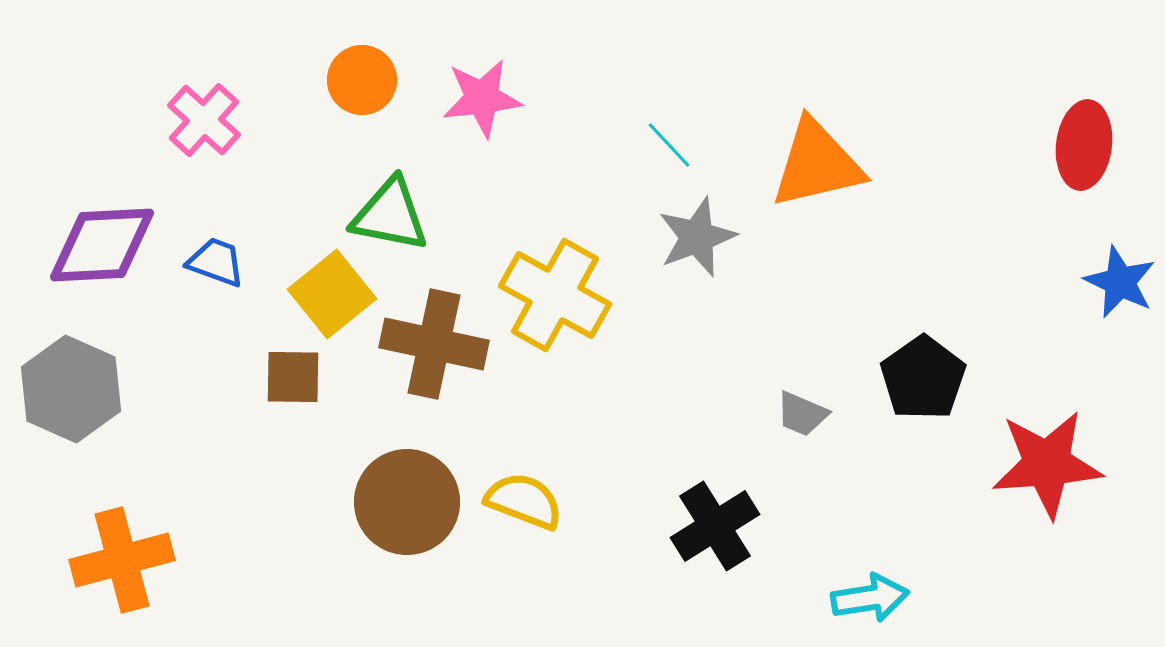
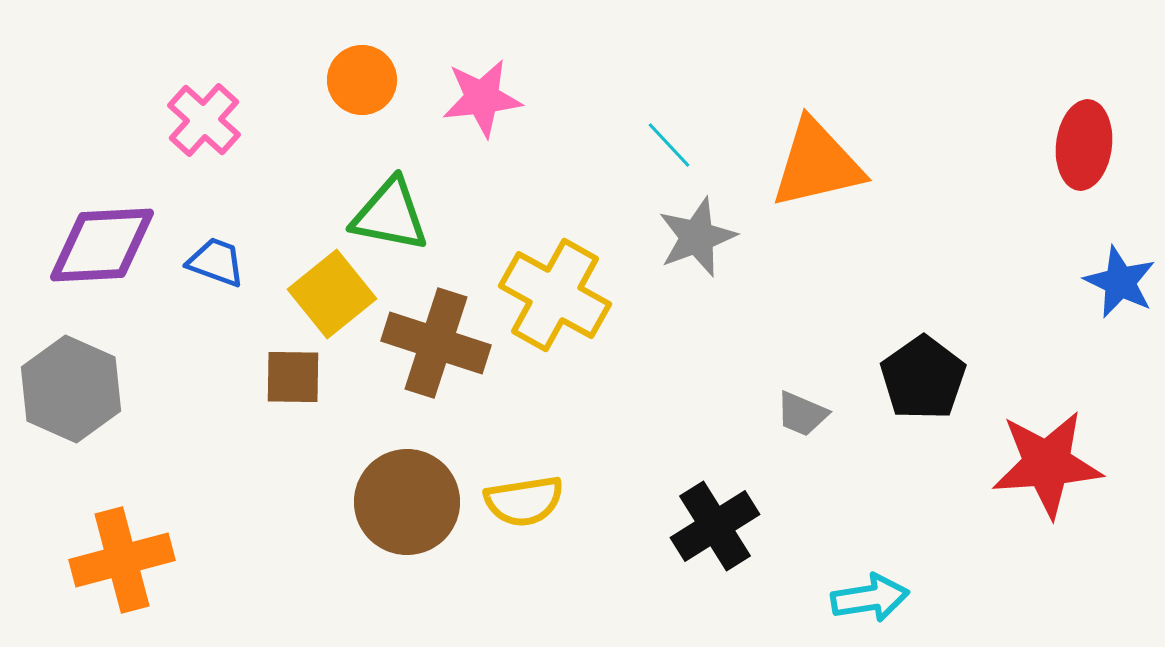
brown cross: moved 2 px right, 1 px up; rotated 6 degrees clockwise
yellow semicircle: rotated 150 degrees clockwise
